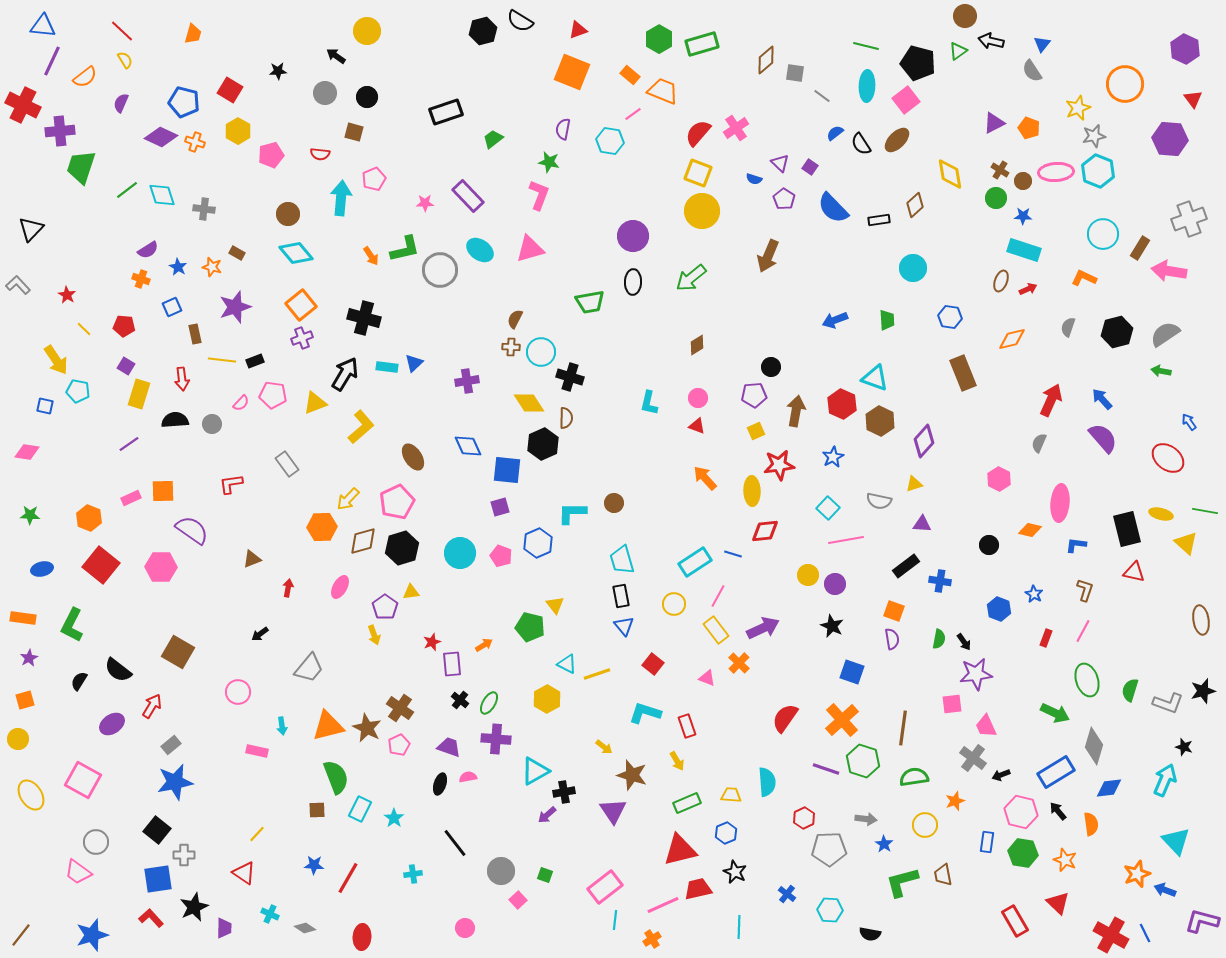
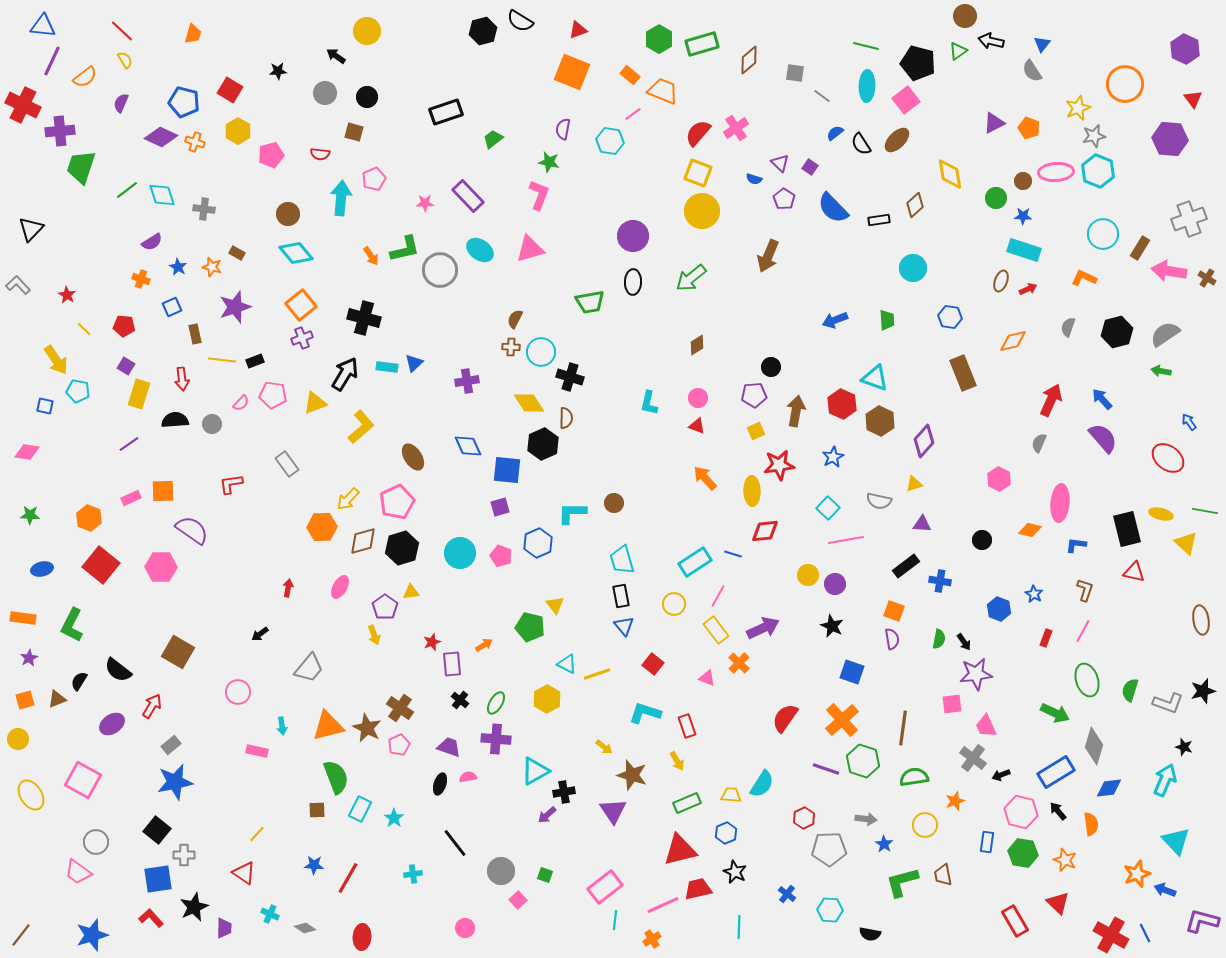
brown diamond at (766, 60): moved 17 px left
brown cross at (1000, 170): moved 207 px right, 108 px down
purple semicircle at (148, 250): moved 4 px right, 8 px up
orange diamond at (1012, 339): moved 1 px right, 2 px down
black circle at (989, 545): moved 7 px left, 5 px up
brown triangle at (252, 559): moved 195 px left, 140 px down
green ellipse at (489, 703): moved 7 px right
cyan semicircle at (767, 782): moved 5 px left, 2 px down; rotated 36 degrees clockwise
